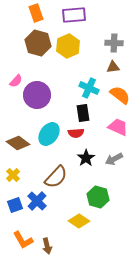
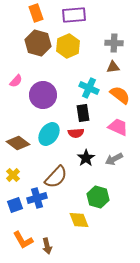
purple circle: moved 6 px right
blue cross: moved 3 px up; rotated 30 degrees clockwise
yellow diamond: moved 1 px up; rotated 35 degrees clockwise
